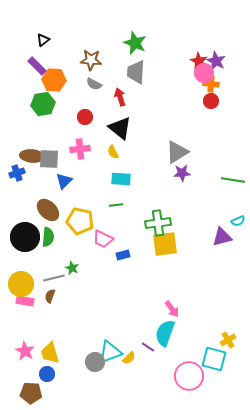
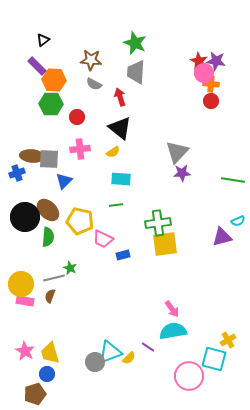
purple star at (216, 61): rotated 18 degrees counterclockwise
green hexagon at (43, 104): moved 8 px right; rotated 10 degrees clockwise
red circle at (85, 117): moved 8 px left
yellow semicircle at (113, 152): rotated 96 degrees counterclockwise
gray triangle at (177, 152): rotated 15 degrees counterclockwise
black circle at (25, 237): moved 20 px up
green star at (72, 268): moved 2 px left
cyan semicircle at (165, 333): moved 8 px right, 2 px up; rotated 60 degrees clockwise
brown pentagon at (31, 393): moved 4 px right, 1 px down; rotated 20 degrees counterclockwise
